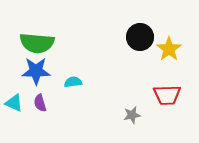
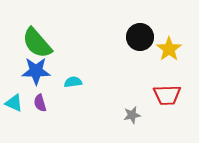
green semicircle: rotated 44 degrees clockwise
